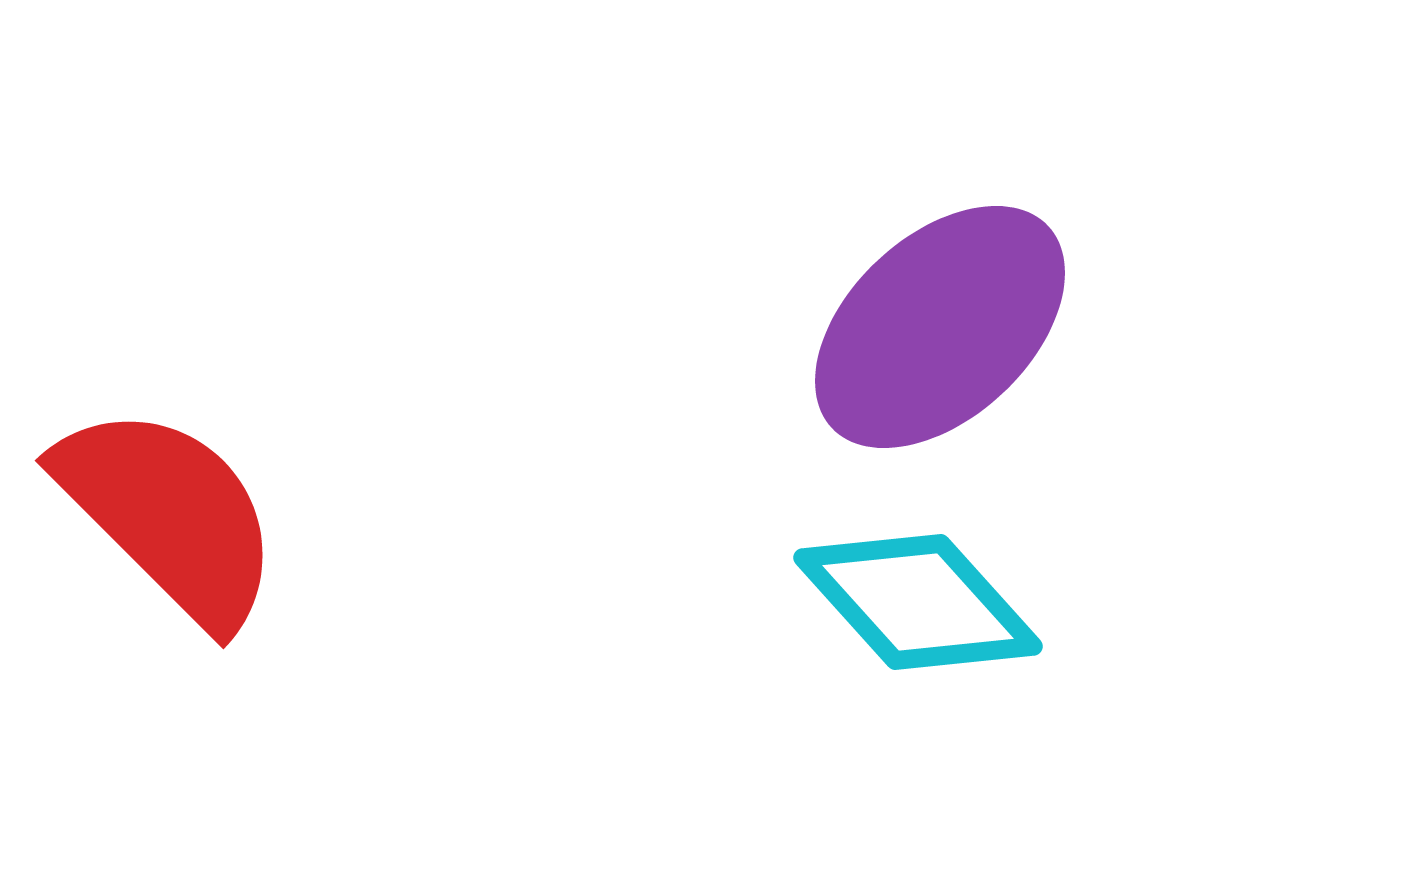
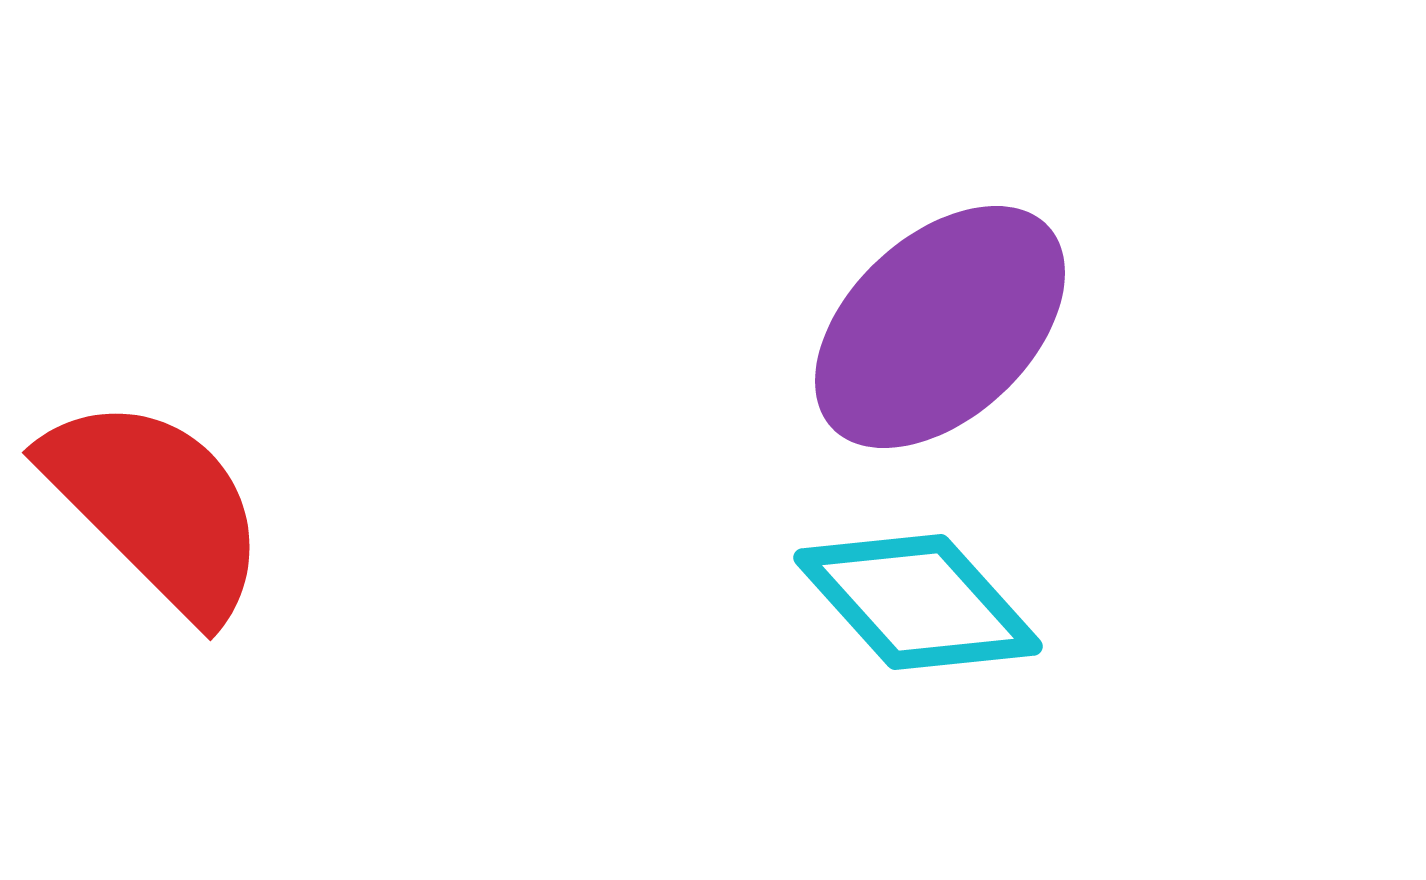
red semicircle: moved 13 px left, 8 px up
